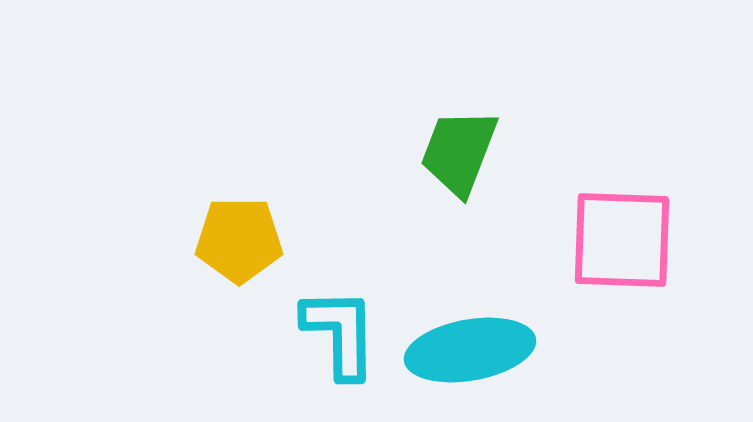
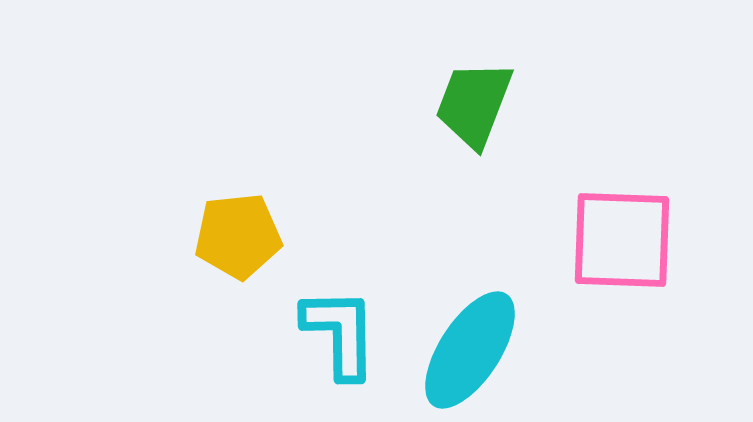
green trapezoid: moved 15 px right, 48 px up
yellow pentagon: moved 1 px left, 4 px up; rotated 6 degrees counterclockwise
cyan ellipse: rotated 47 degrees counterclockwise
